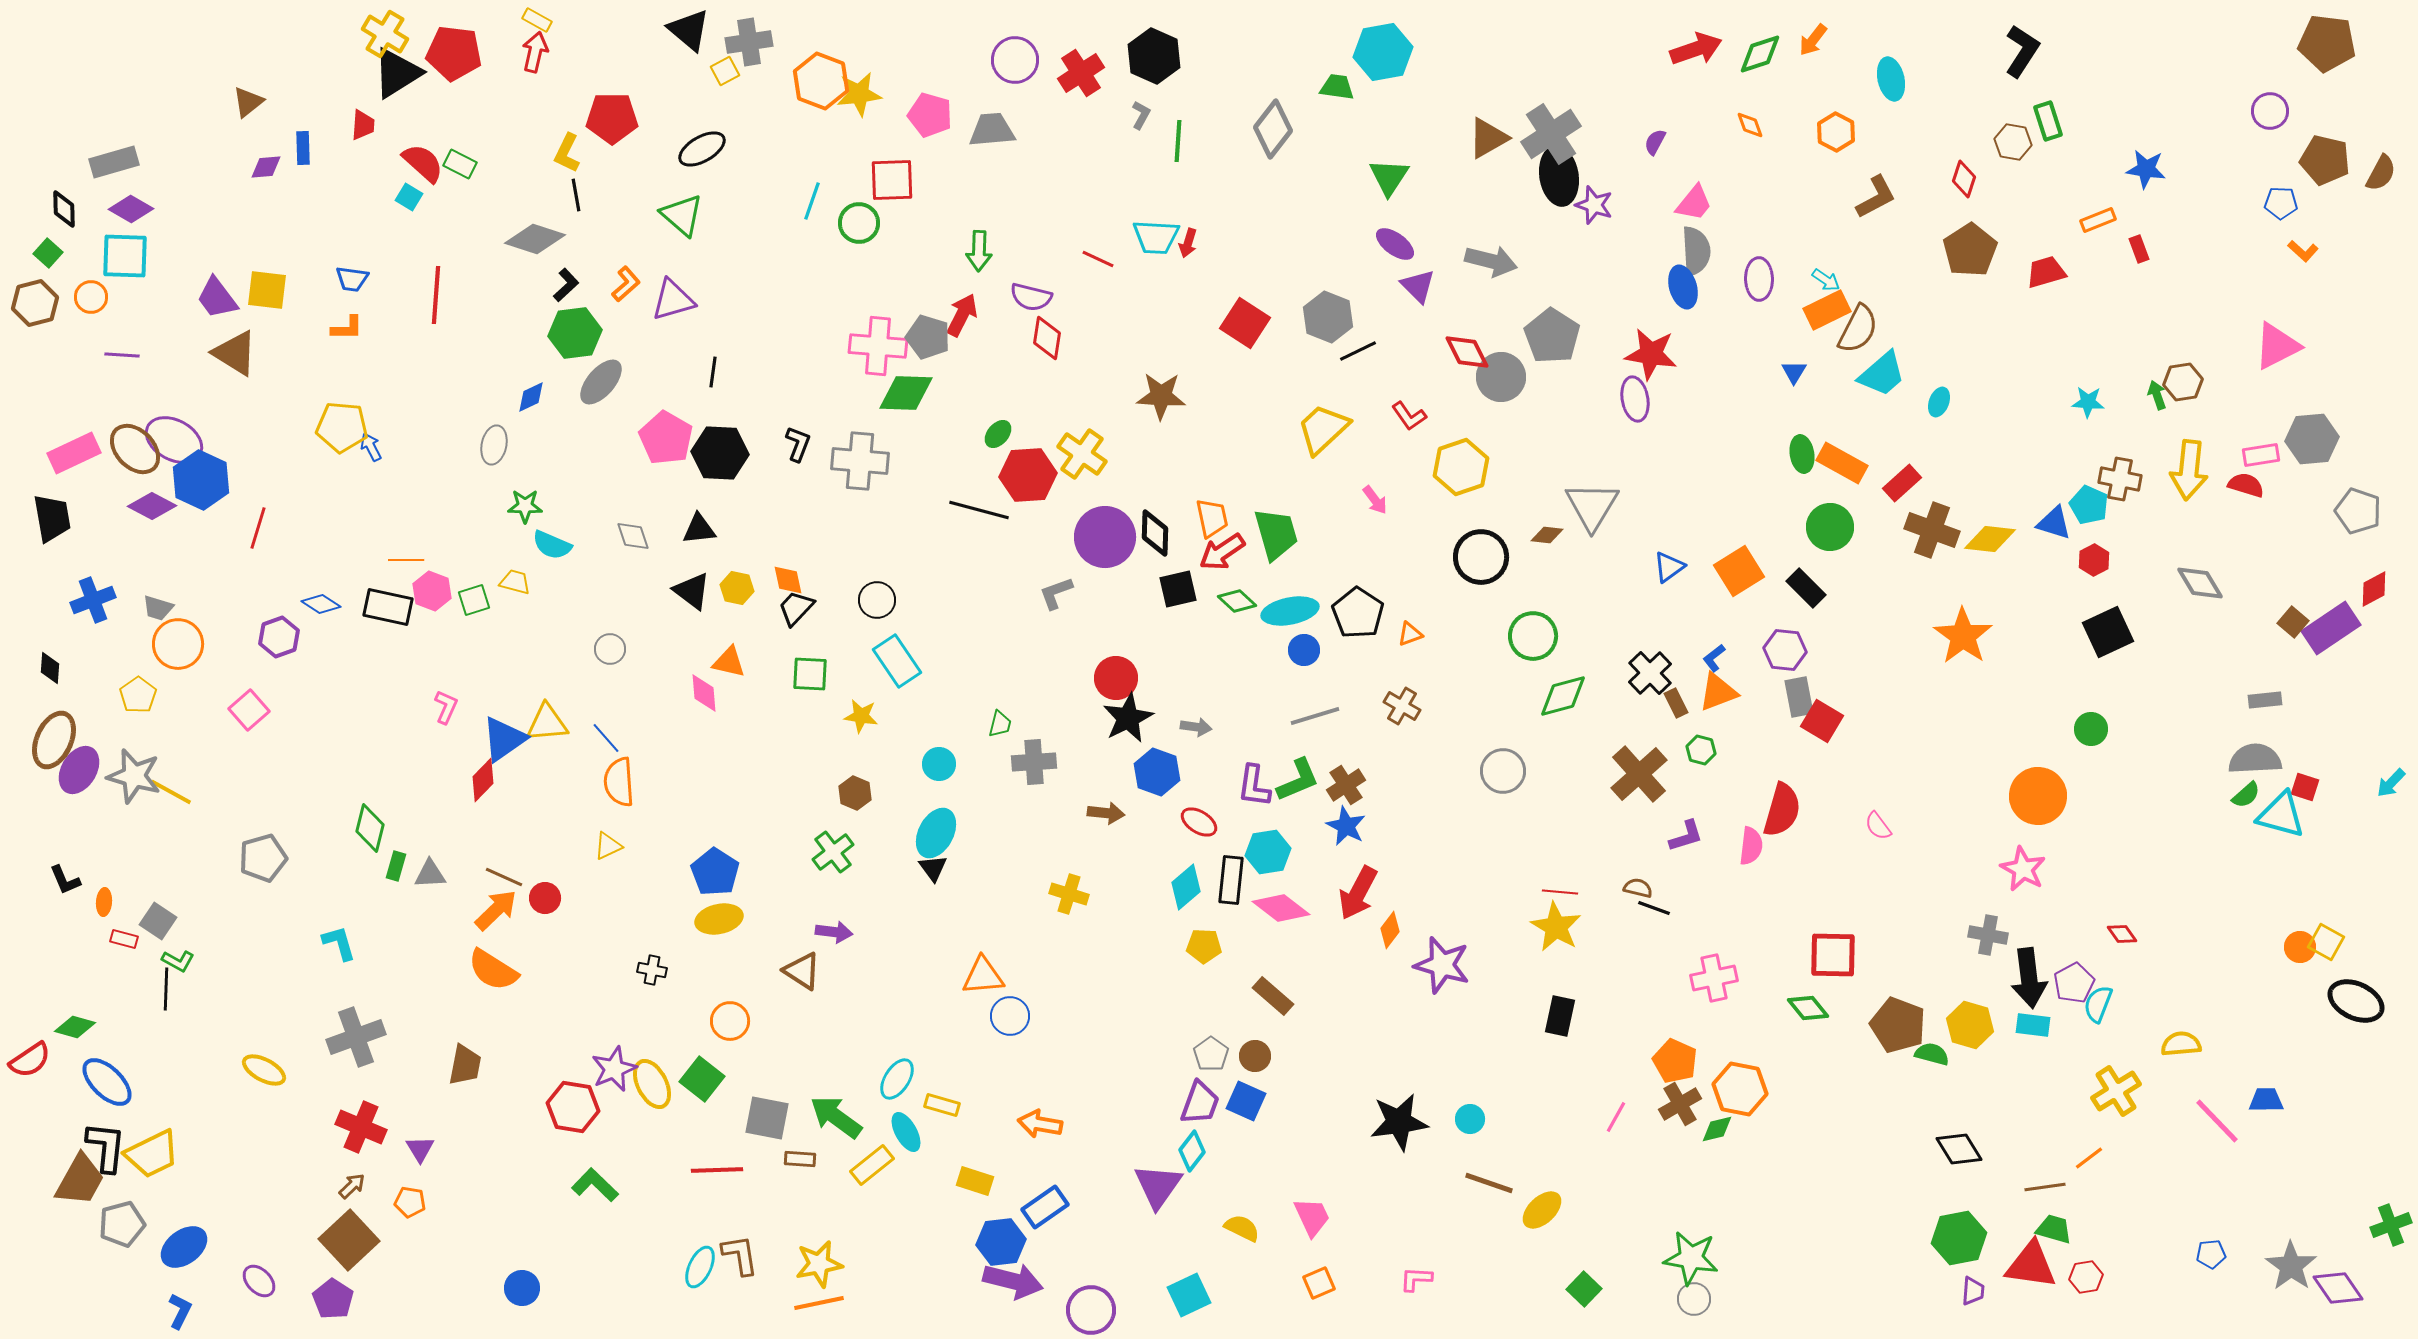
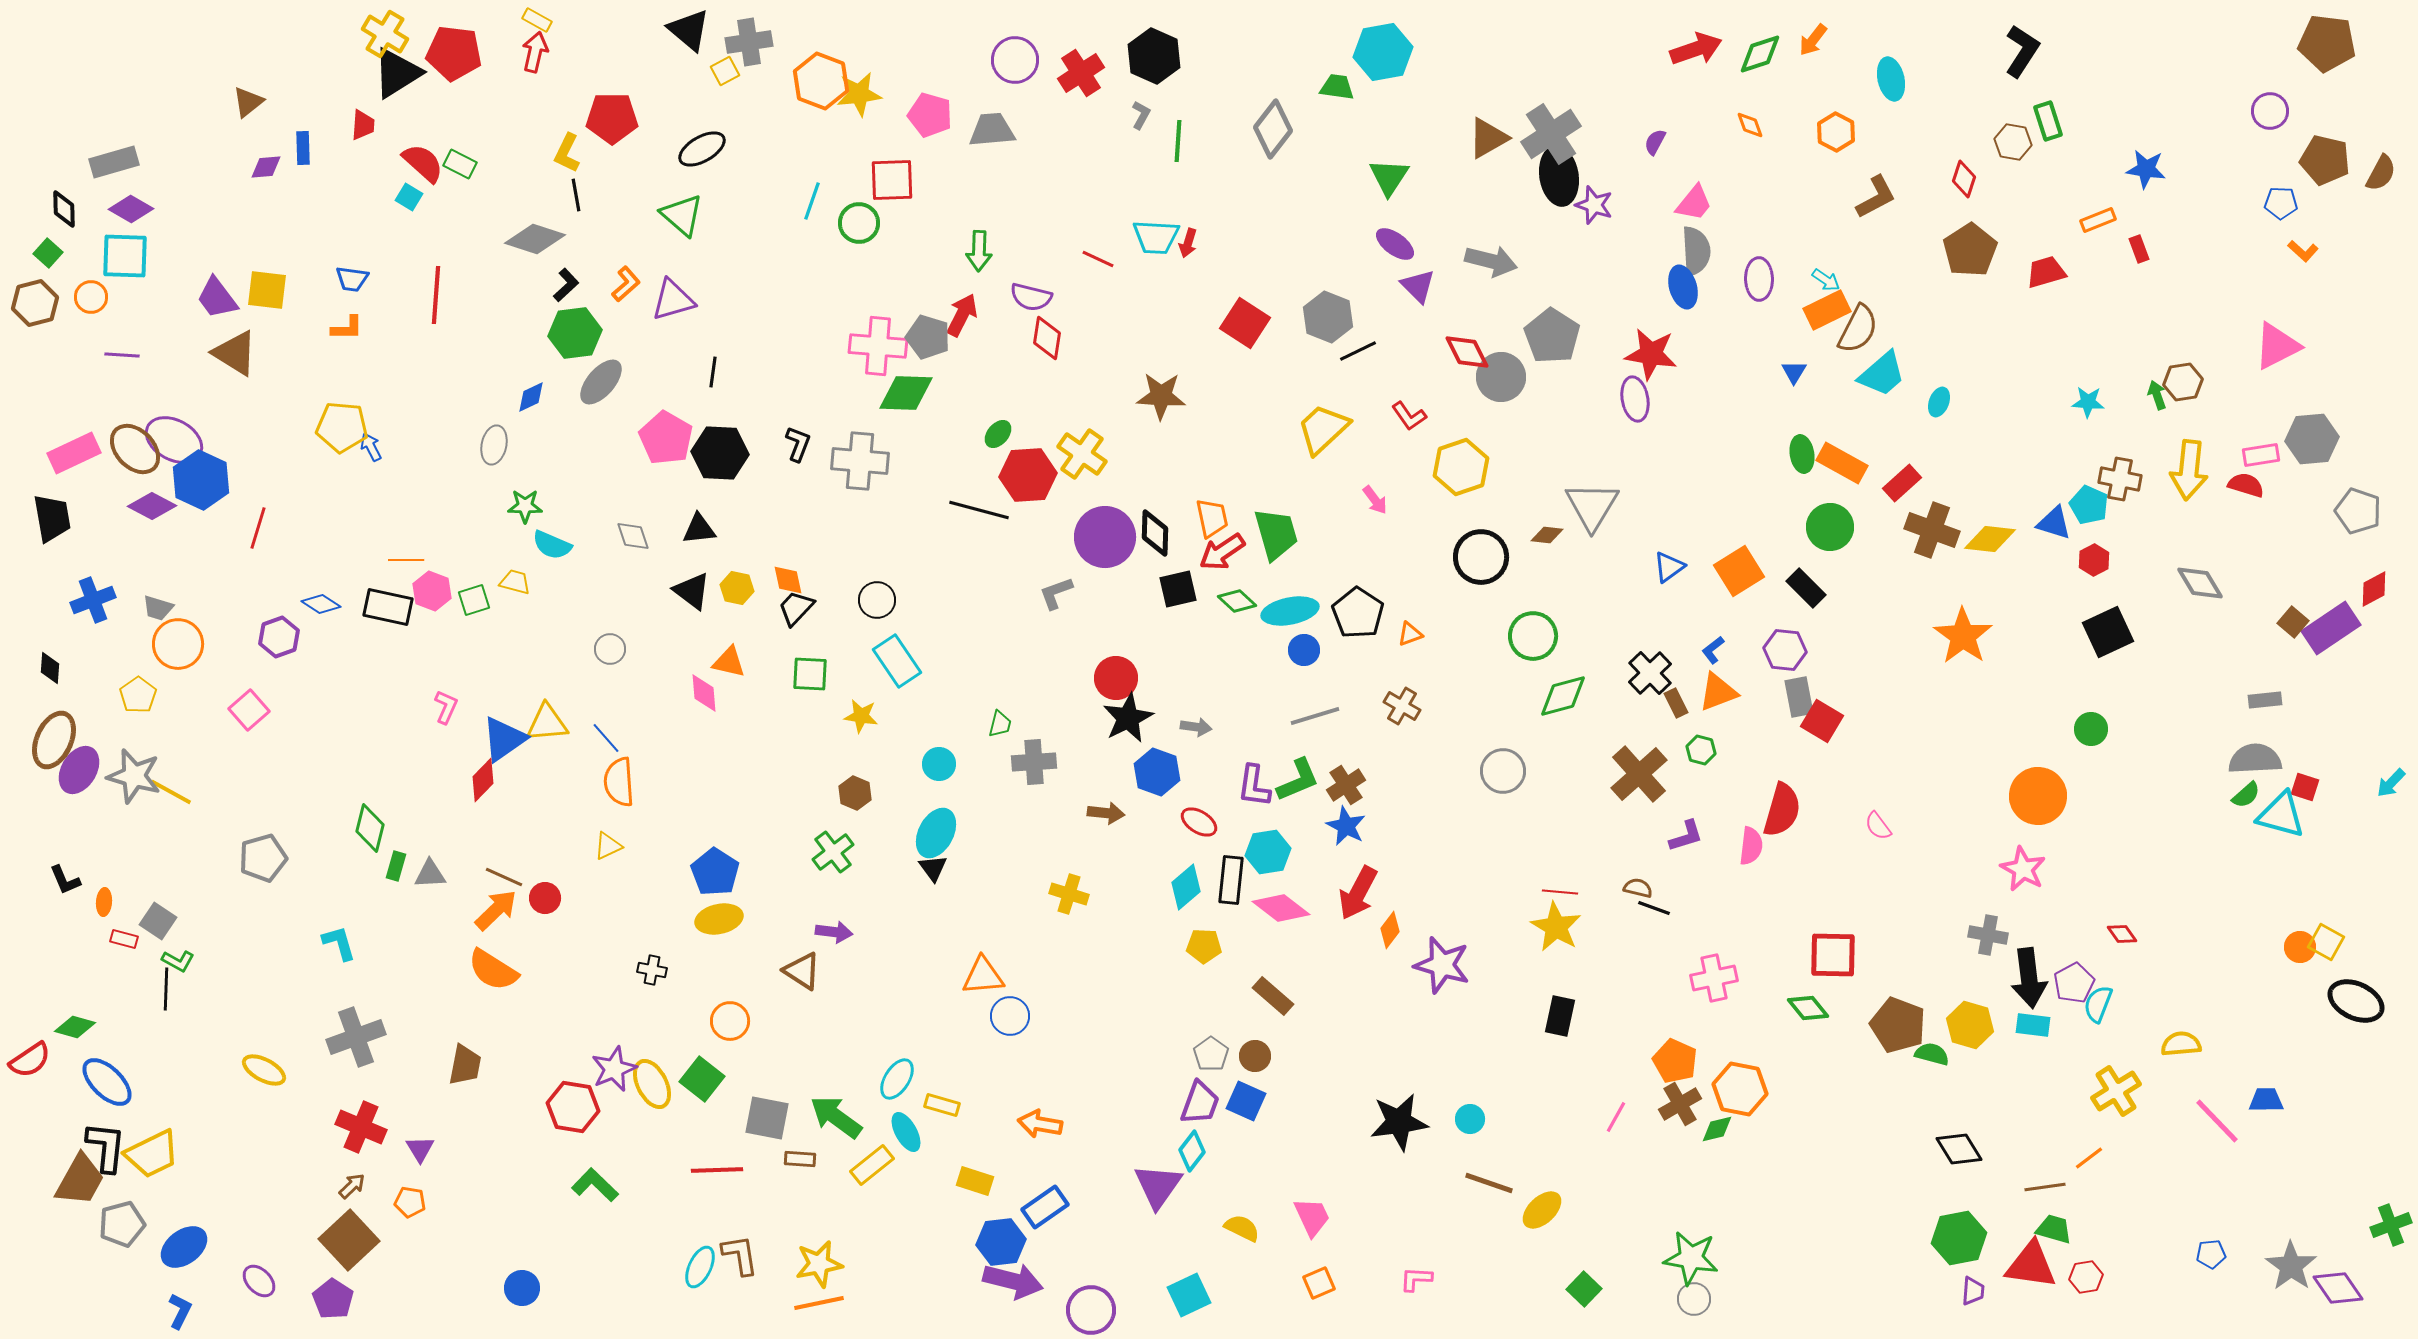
blue L-shape at (1714, 658): moved 1 px left, 8 px up
